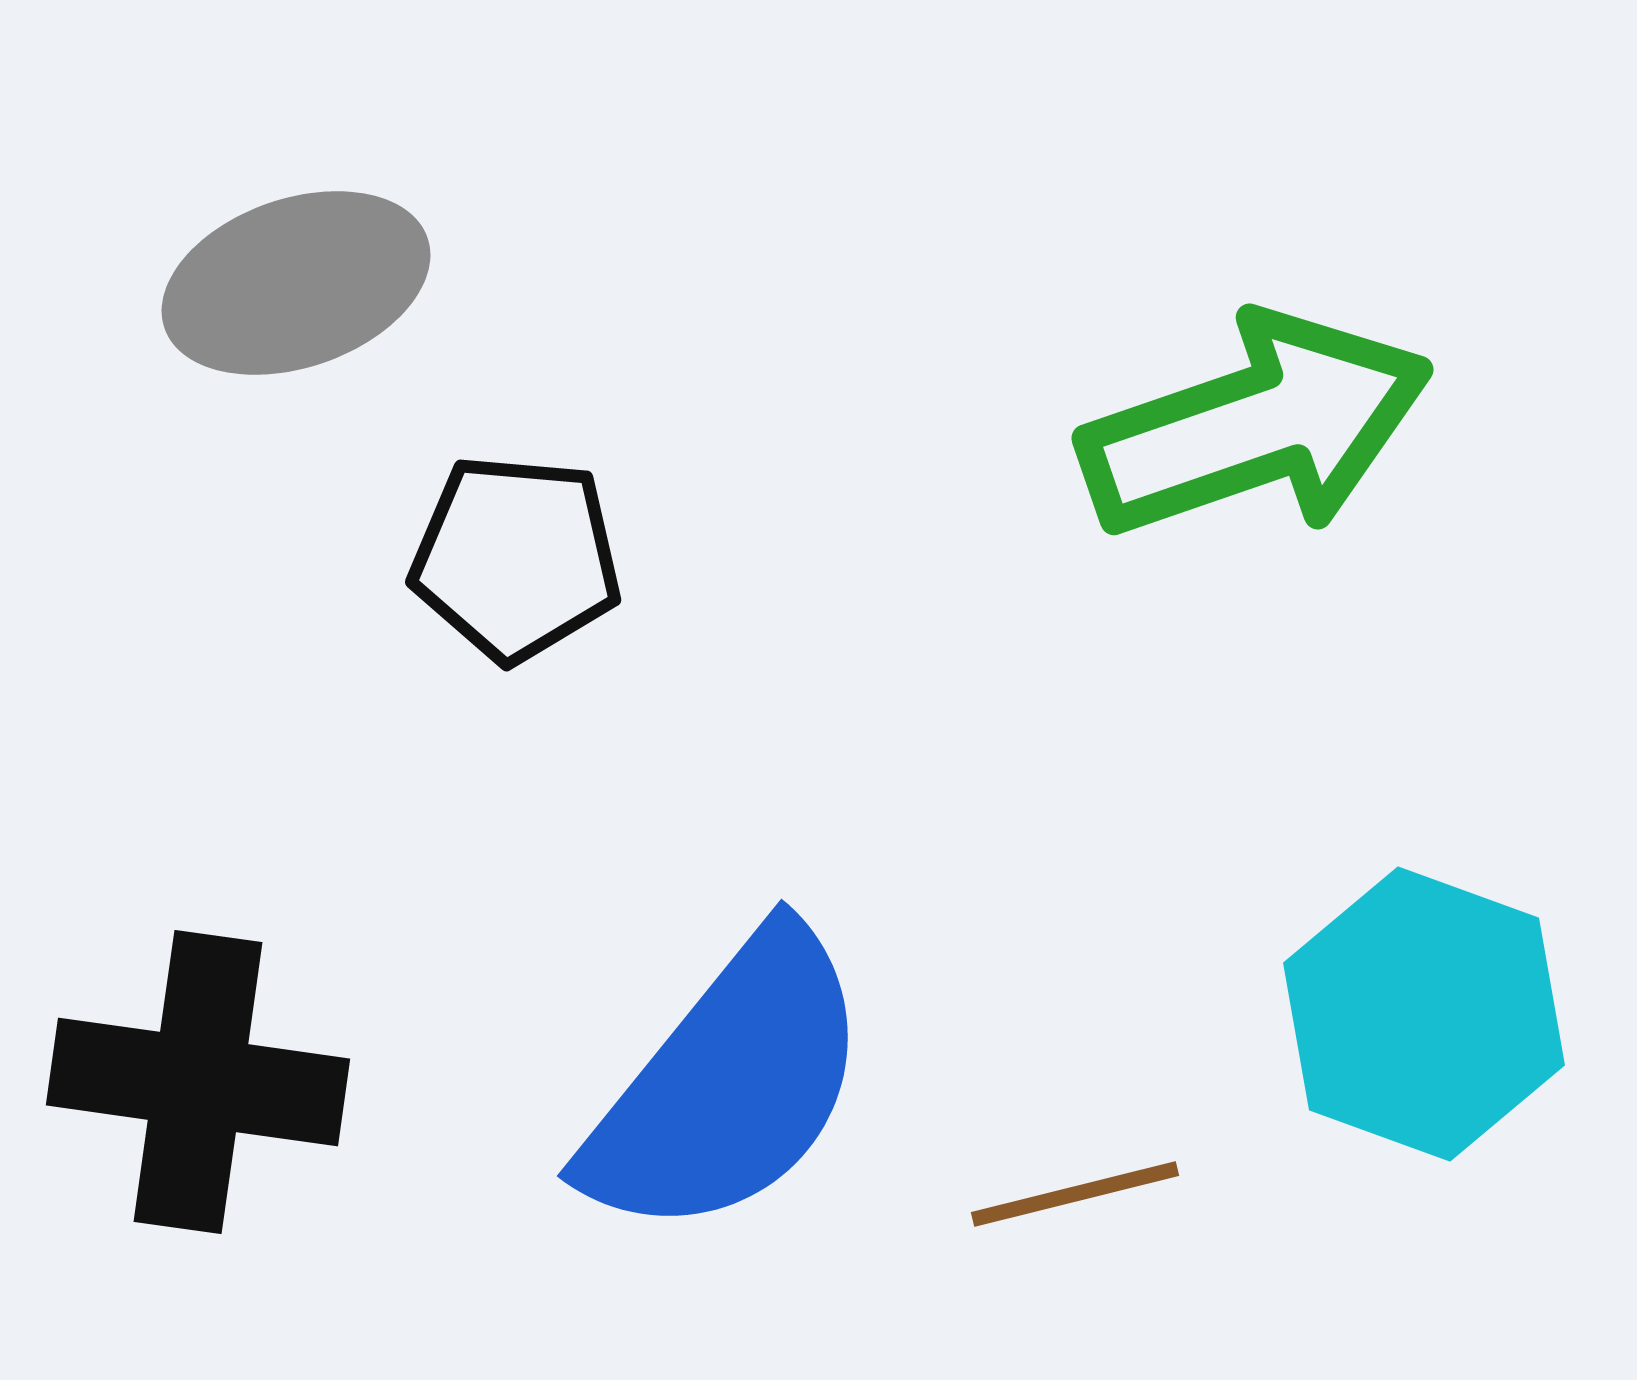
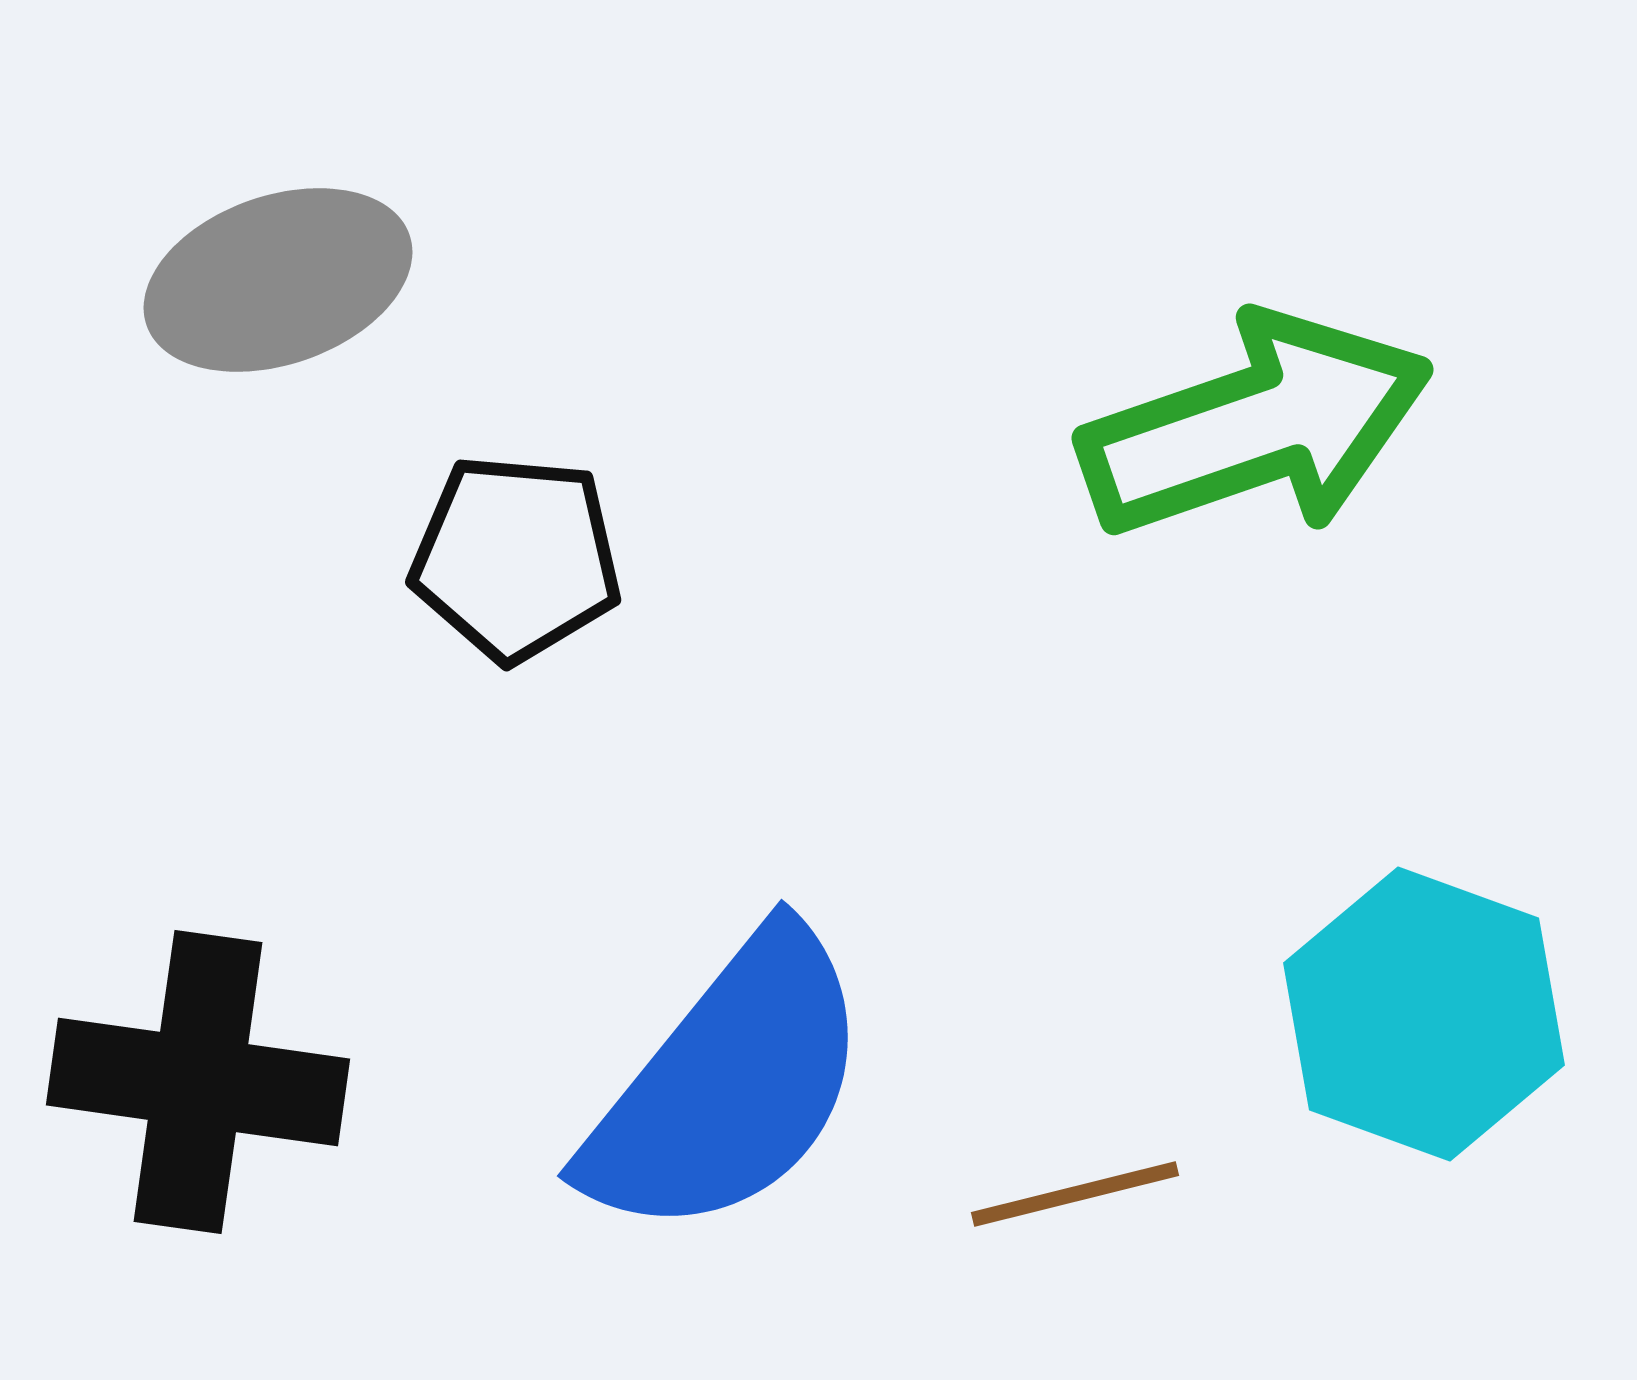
gray ellipse: moved 18 px left, 3 px up
